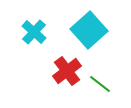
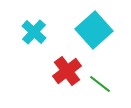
cyan square: moved 5 px right
